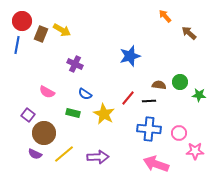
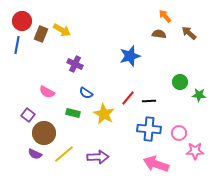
brown semicircle: moved 51 px up
blue semicircle: moved 1 px right, 1 px up
